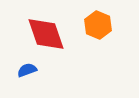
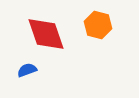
orange hexagon: rotated 8 degrees counterclockwise
